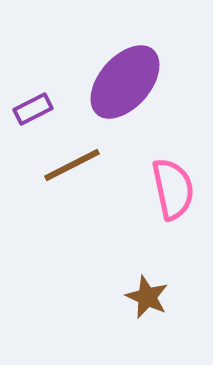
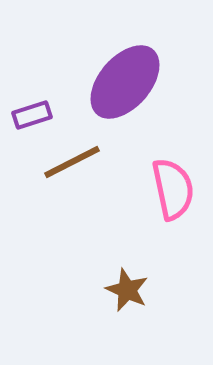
purple rectangle: moved 1 px left, 6 px down; rotated 9 degrees clockwise
brown line: moved 3 px up
brown star: moved 20 px left, 7 px up
